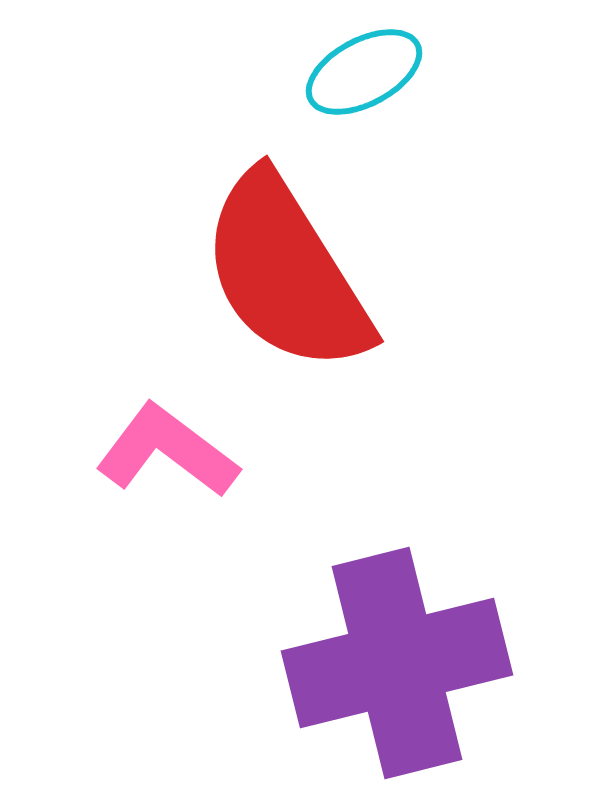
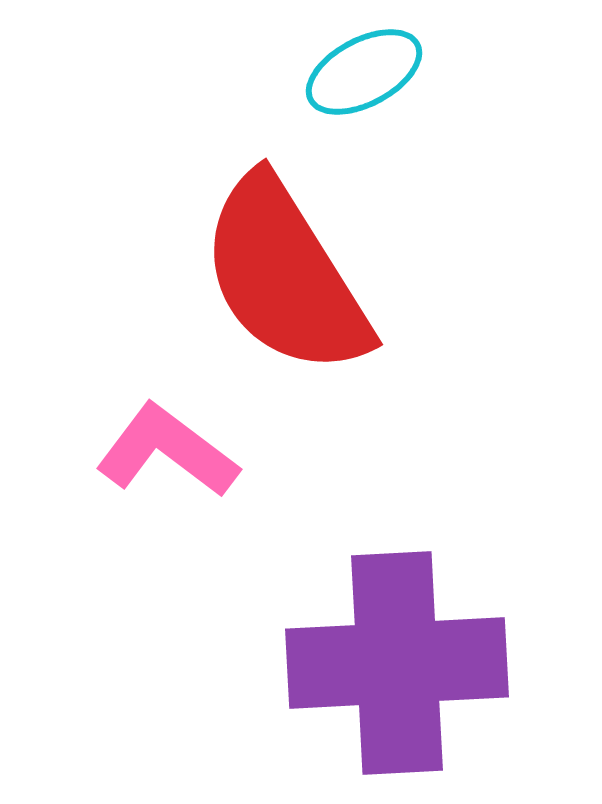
red semicircle: moved 1 px left, 3 px down
purple cross: rotated 11 degrees clockwise
